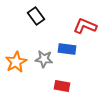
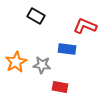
black rectangle: rotated 24 degrees counterclockwise
gray star: moved 2 px left, 6 px down
red rectangle: moved 2 px left, 1 px down
